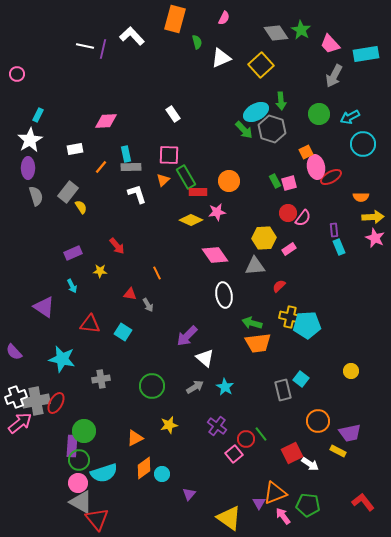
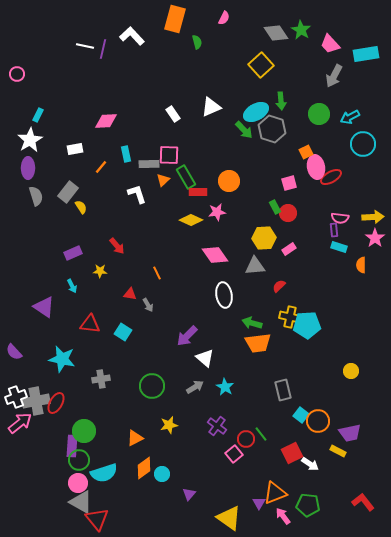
white triangle at (221, 58): moved 10 px left, 49 px down
gray rectangle at (131, 167): moved 18 px right, 3 px up
green rectangle at (275, 181): moved 26 px down
orange semicircle at (361, 197): moved 68 px down; rotated 91 degrees clockwise
pink semicircle at (303, 218): moved 37 px right; rotated 60 degrees clockwise
pink star at (375, 238): rotated 12 degrees clockwise
cyan rectangle at (339, 247): rotated 49 degrees counterclockwise
cyan square at (301, 379): moved 36 px down
